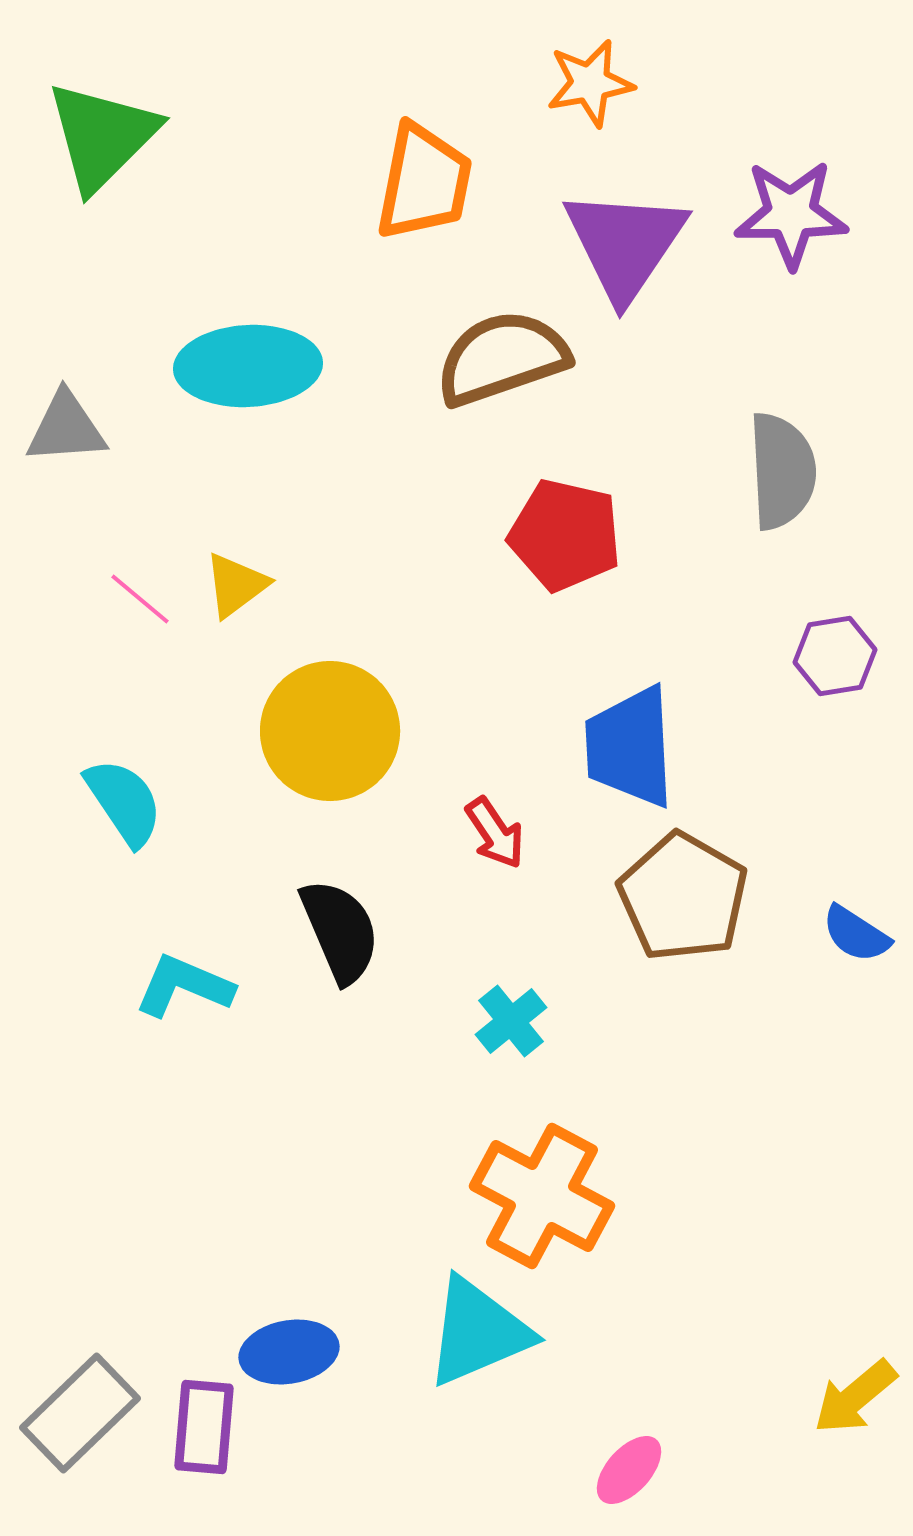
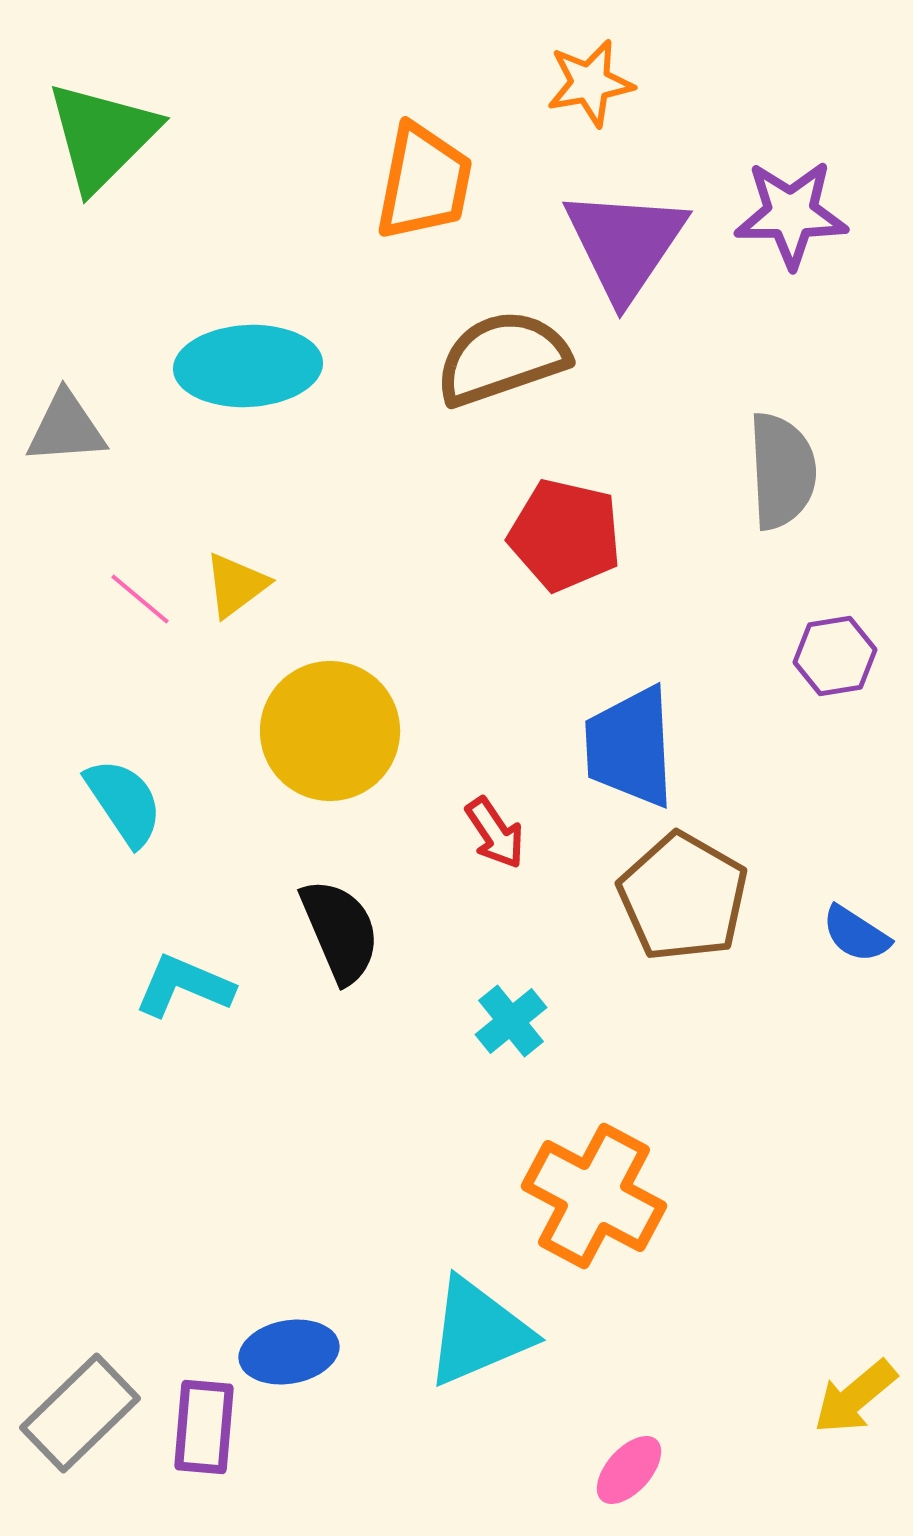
orange cross: moved 52 px right
